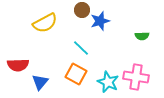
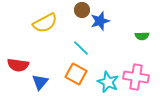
red semicircle: rotated 10 degrees clockwise
